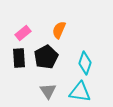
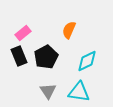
orange semicircle: moved 10 px right
black rectangle: moved 2 px up; rotated 18 degrees counterclockwise
cyan diamond: moved 2 px right, 2 px up; rotated 45 degrees clockwise
cyan triangle: moved 1 px left
